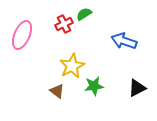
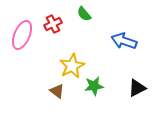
green semicircle: rotated 98 degrees counterclockwise
red cross: moved 11 px left
